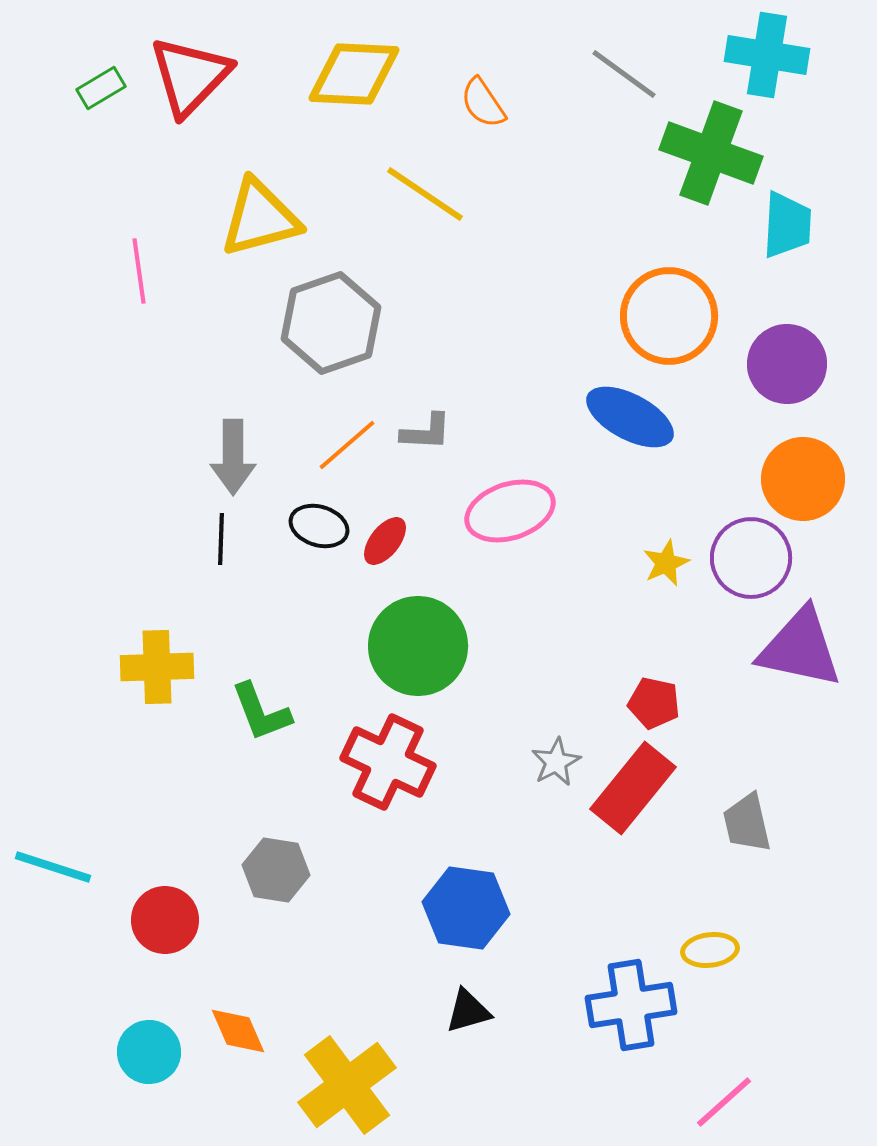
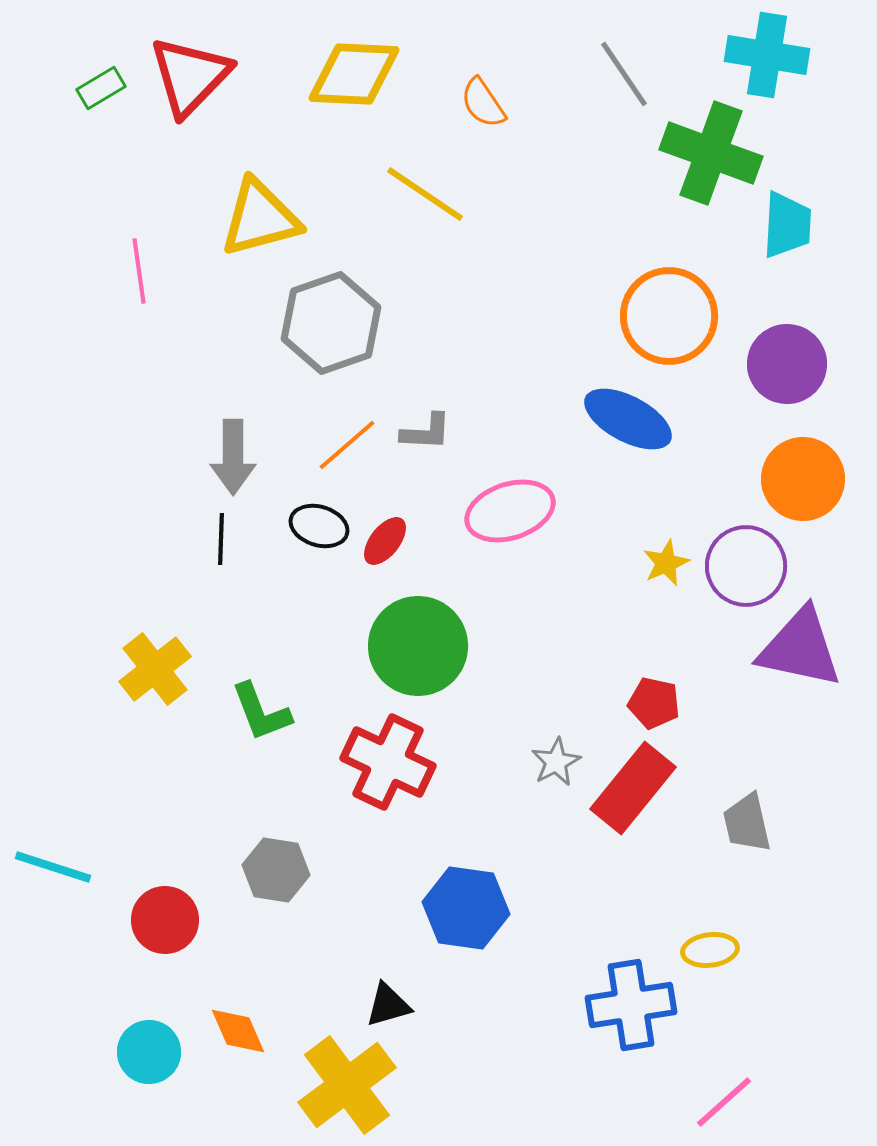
gray line at (624, 74): rotated 20 degrees clockwise
blue ellipse at (630, 417): moved 2 px left, 2 px down
purple circle at (751, 558): moved 5 px left, 8 px down
yellow cross at (157, 667): moved 2 px left, 2 px down; rotated 36 degrees counterclockwise
black triangle at (468, 1011): moved 80 px left, 6 px up
